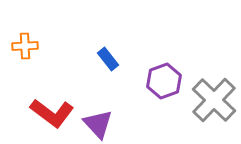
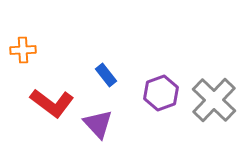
orange cross: moved 2 px left, 4 px down
blue rectangle: moved 2 px left, 16 px down
purple hexagon: moved 3 px left, 12 px down
red L-shape: moved 10 px up
